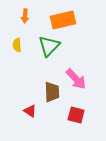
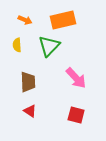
orange arrow: moved 4 px down; rotated 72 degrees counterclockwise
pink arrow: moved 1 px up
brown trapezoid: moved 24 px left, 10 px up
